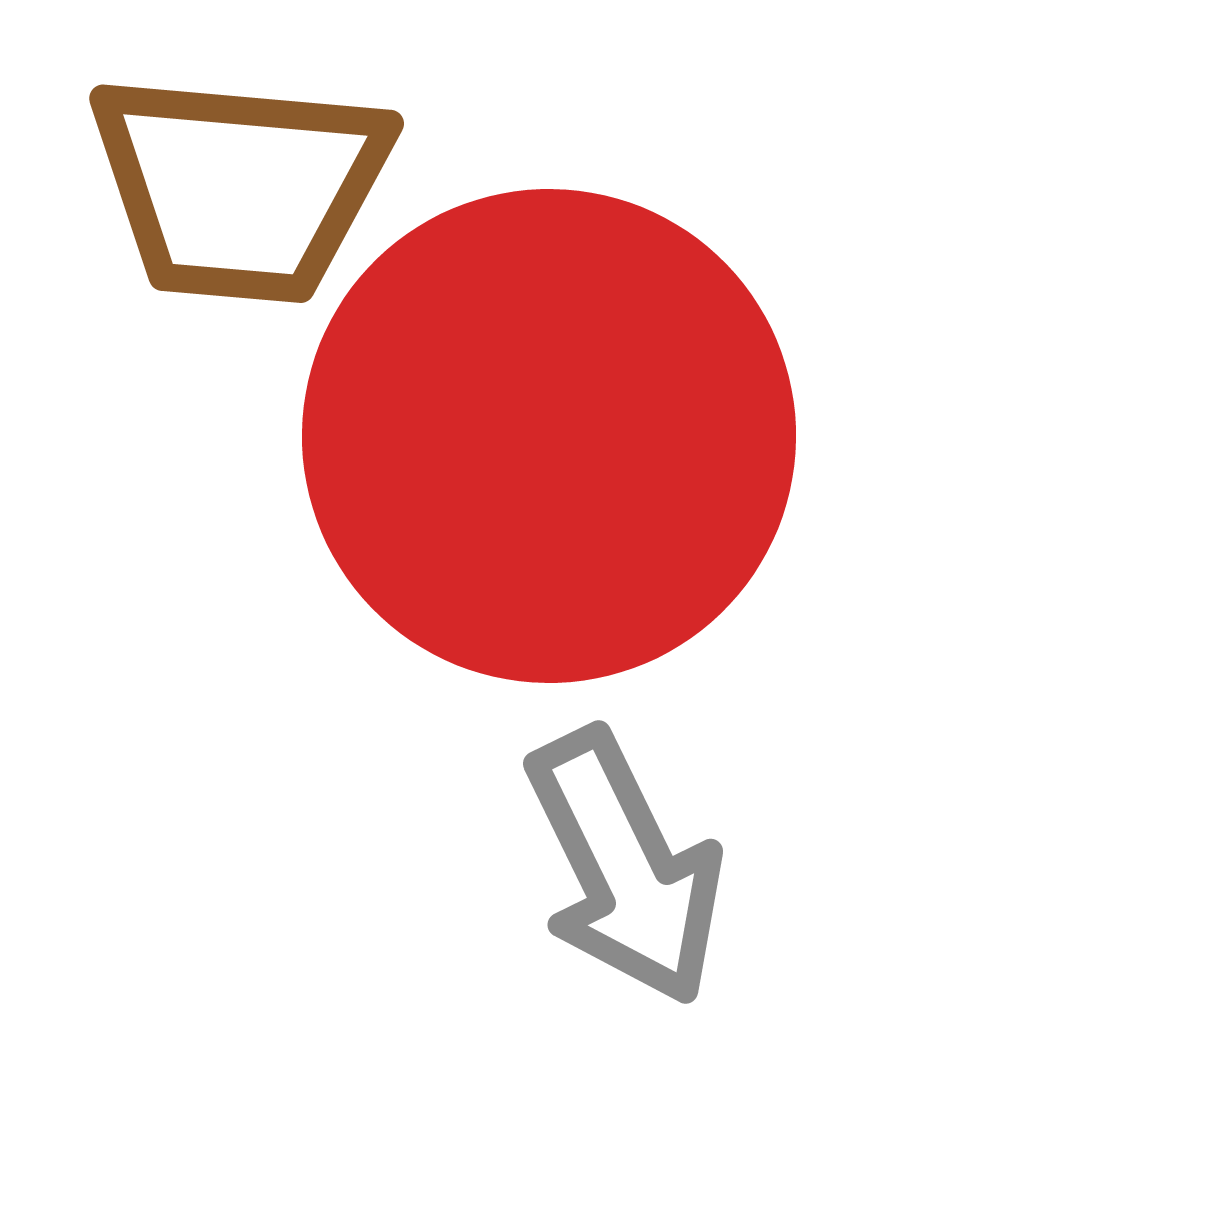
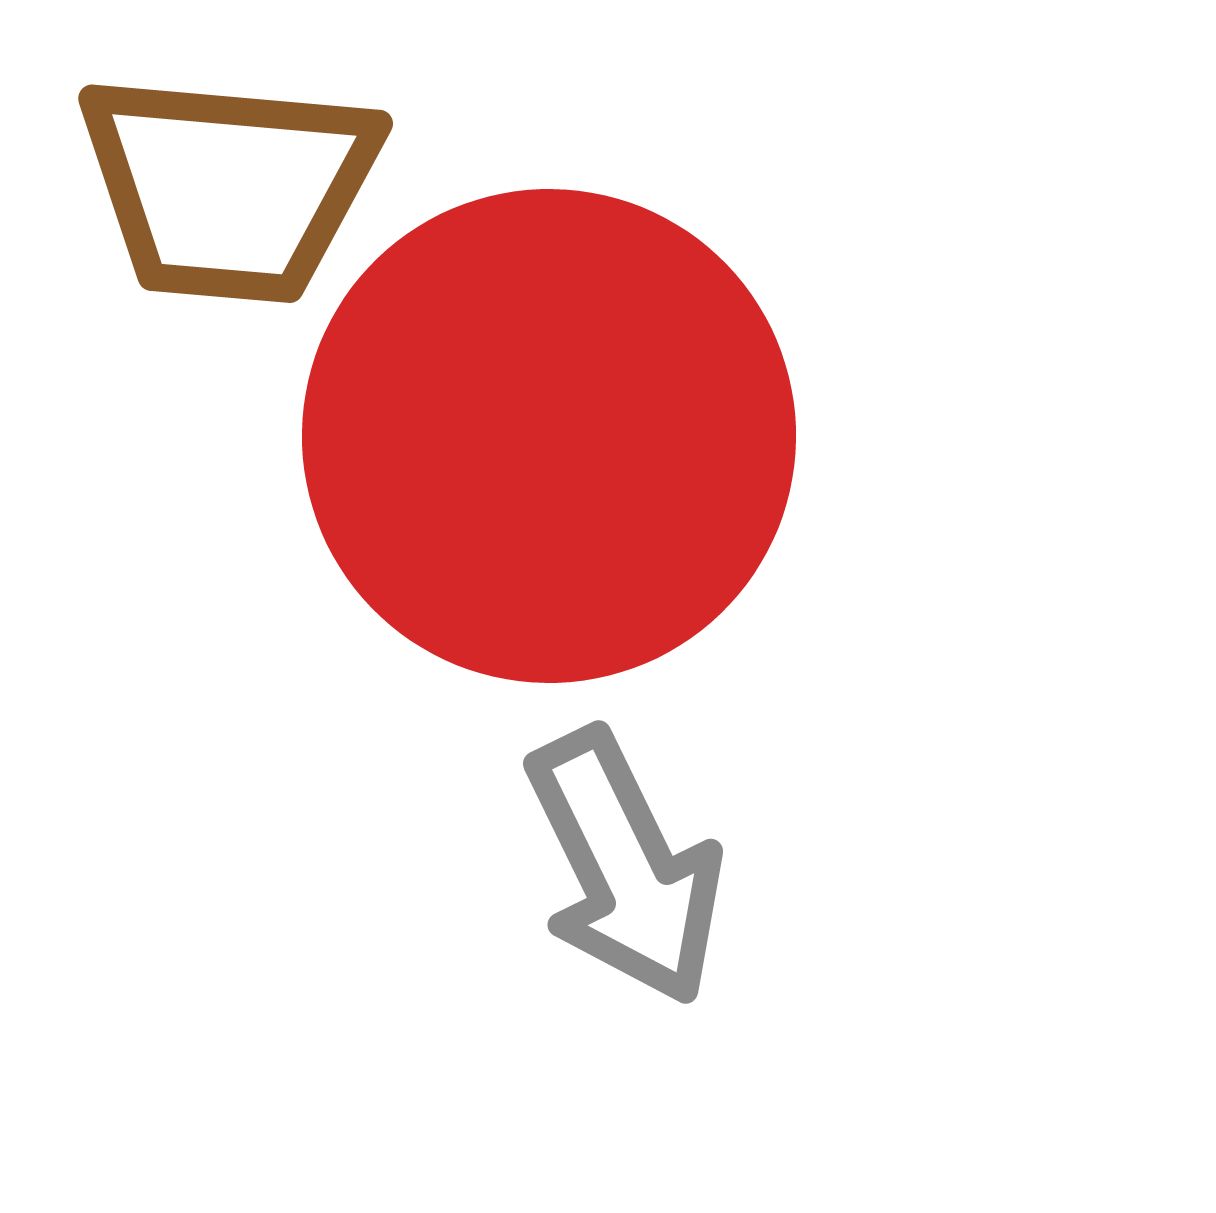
brown trapezoid: moved 11 px left
